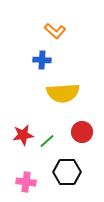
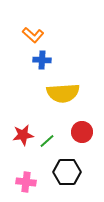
orange L-shape: moved 22 px left, 4 px down
